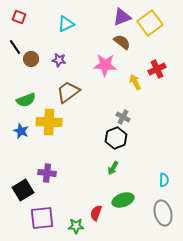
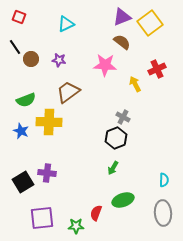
yellow arrow: moved 2 px down
black square: moved 8 px up
gray ellipse: rotated 10 degrees clockwise
